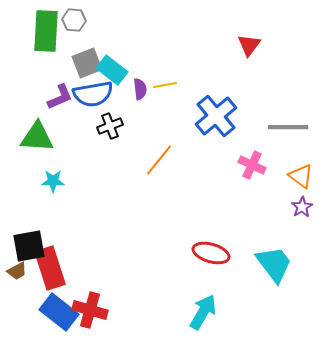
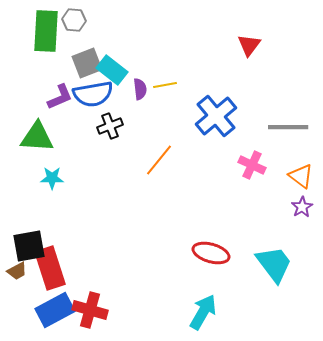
cyan star: moved 1 px left, 3 px up
blue rectangle: moved 4 px left, 2 px up; rotated 66 degrees counterclockwise
